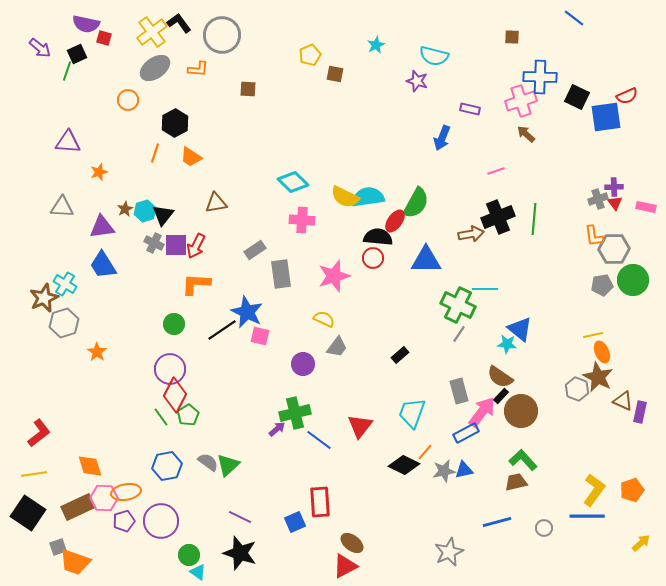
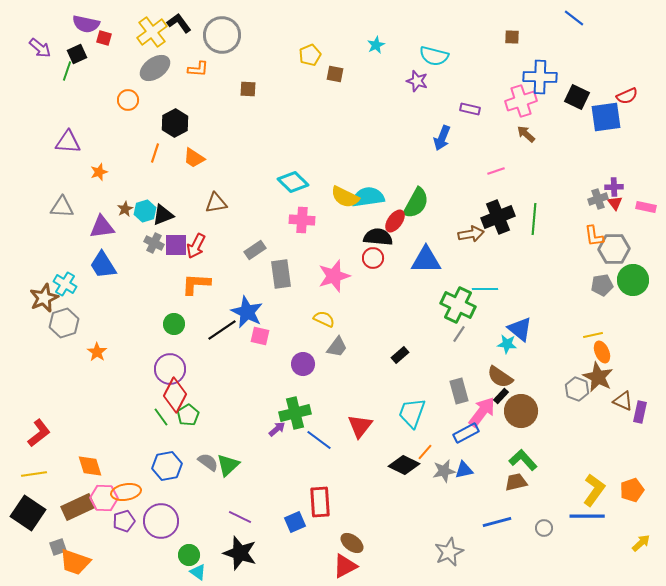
orange trapezoid at (191, 157): moved 3 px right, 1 px down
black triangle at (163, 215): rotated 30 degrees clockwise
